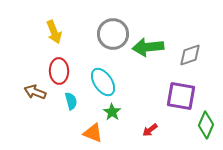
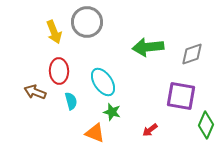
gray circle: moved 26 px left, 12 px up
gray diamond: moved 2 px right, 1 px up
green star: rotated 18 degrees counterclockwise
orange triangle: moved 2 px right
